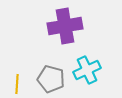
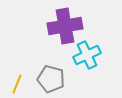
cyan cross: moved 15 px up
yellow line: rotated 18 degrees clockwise
